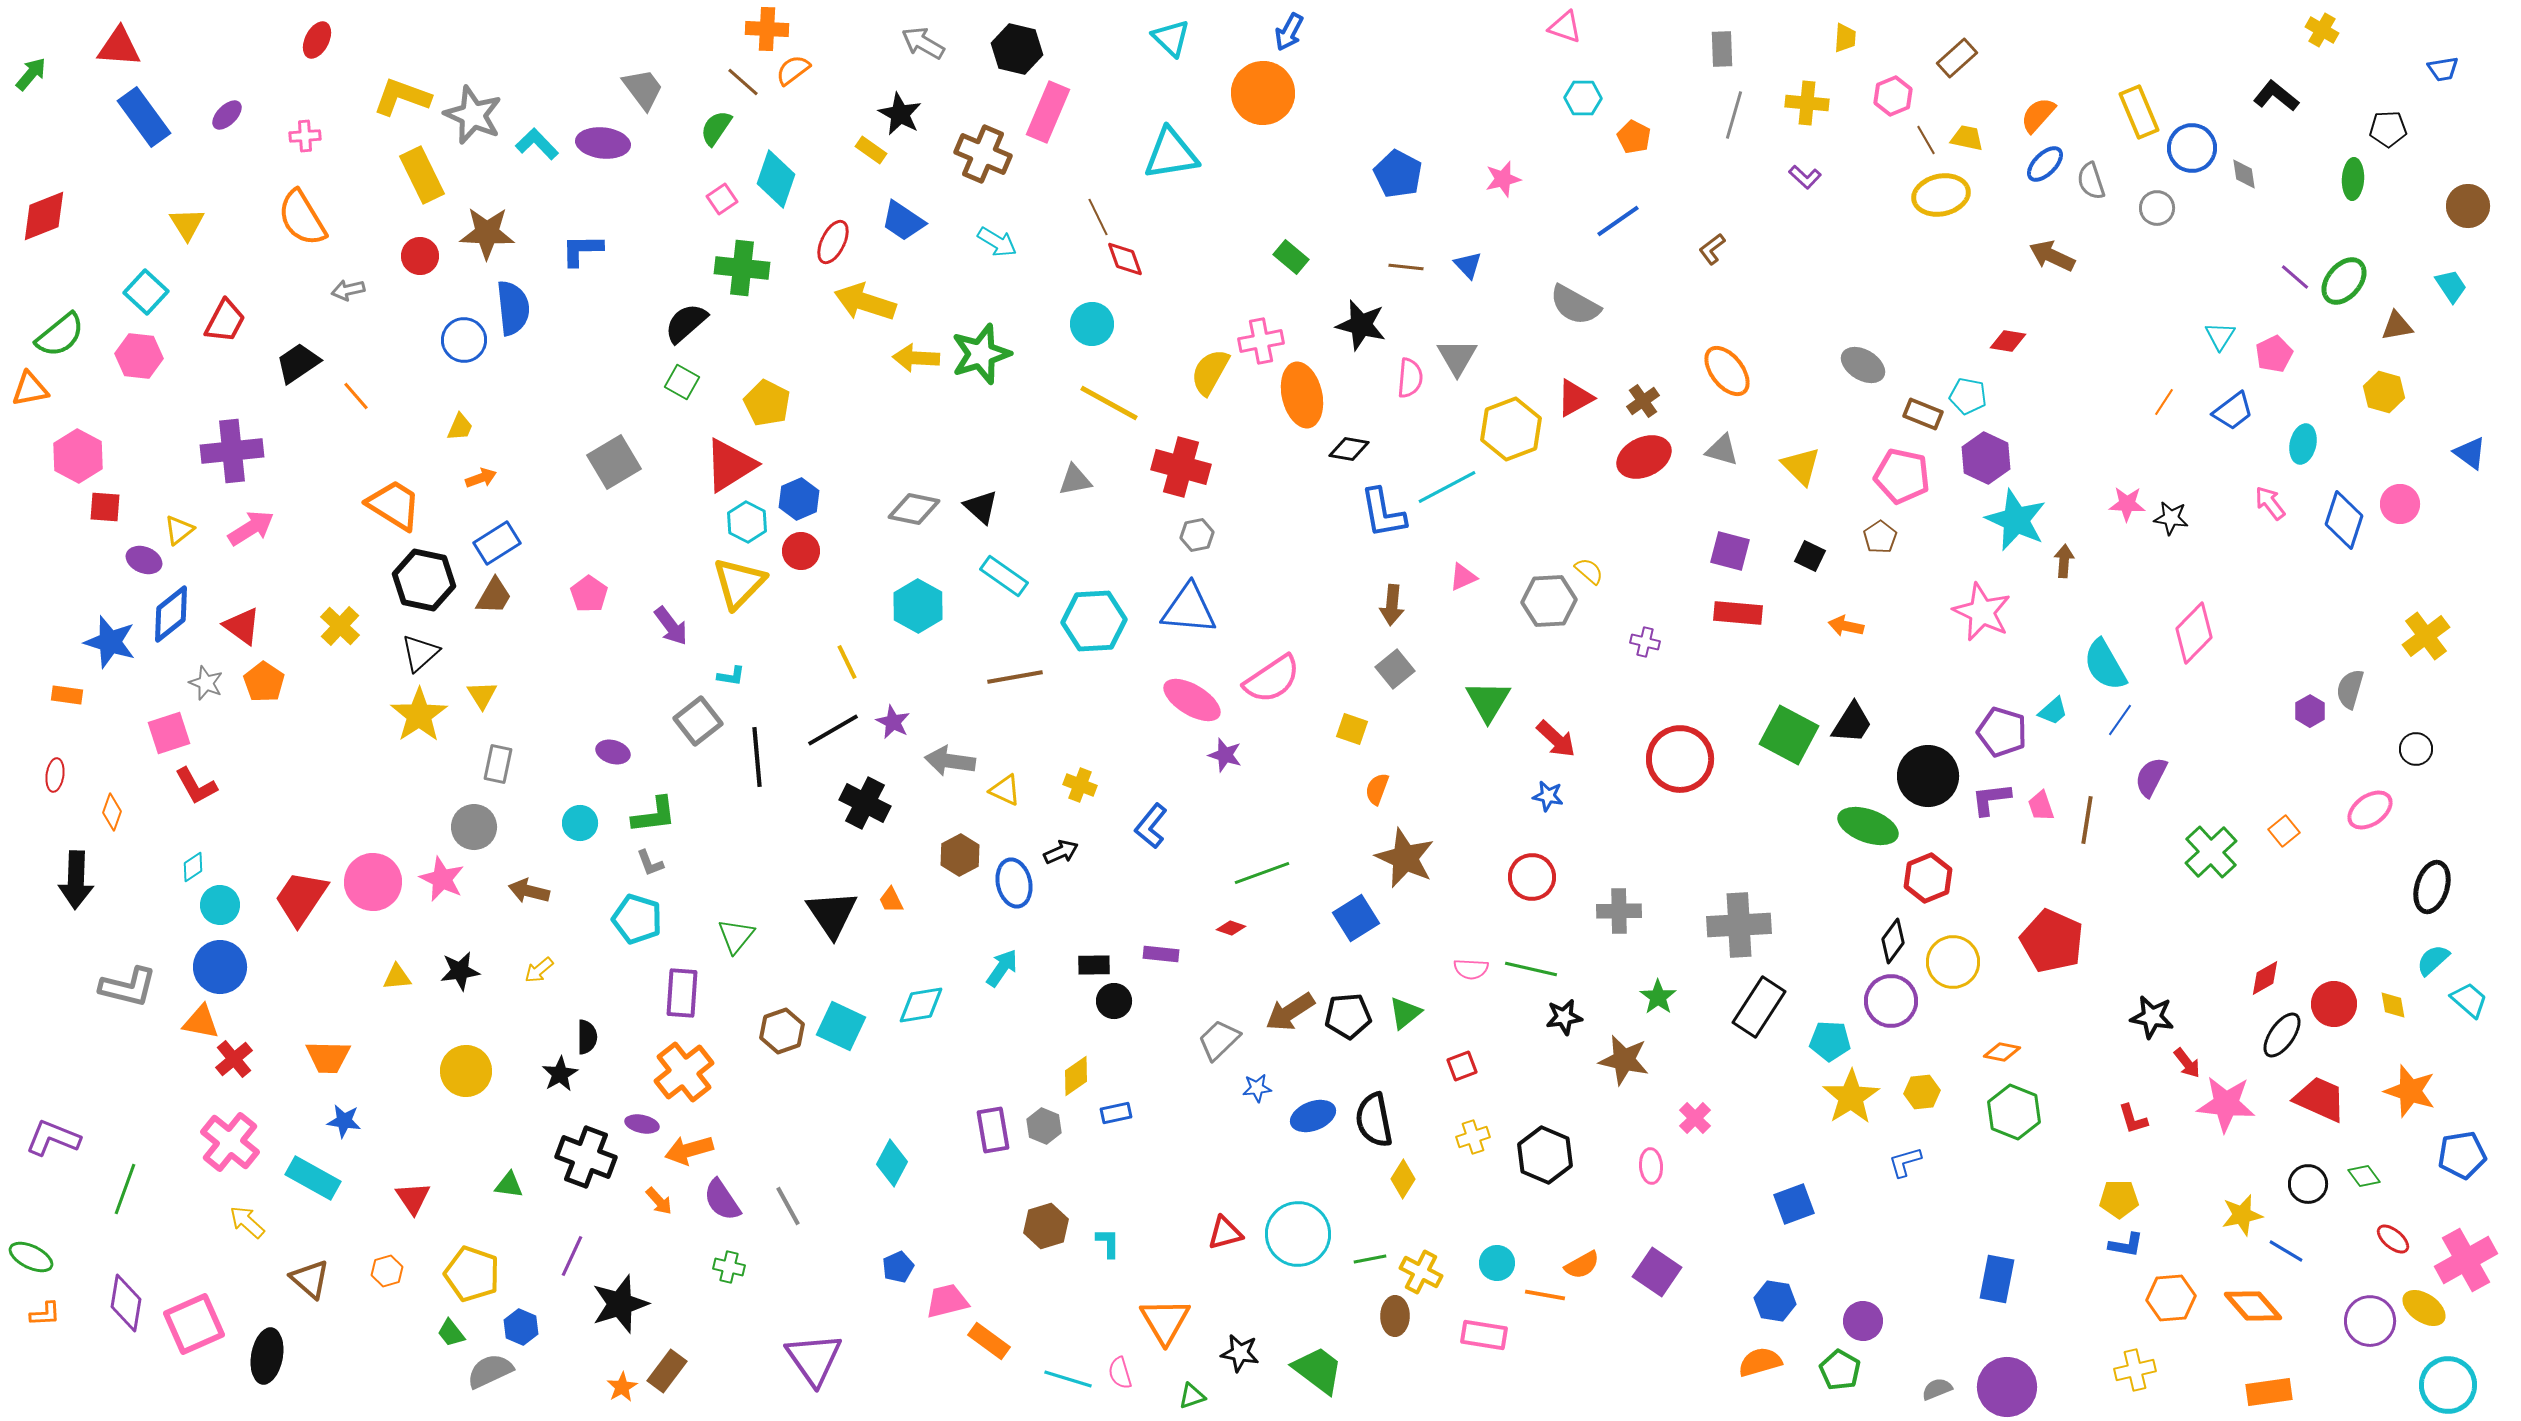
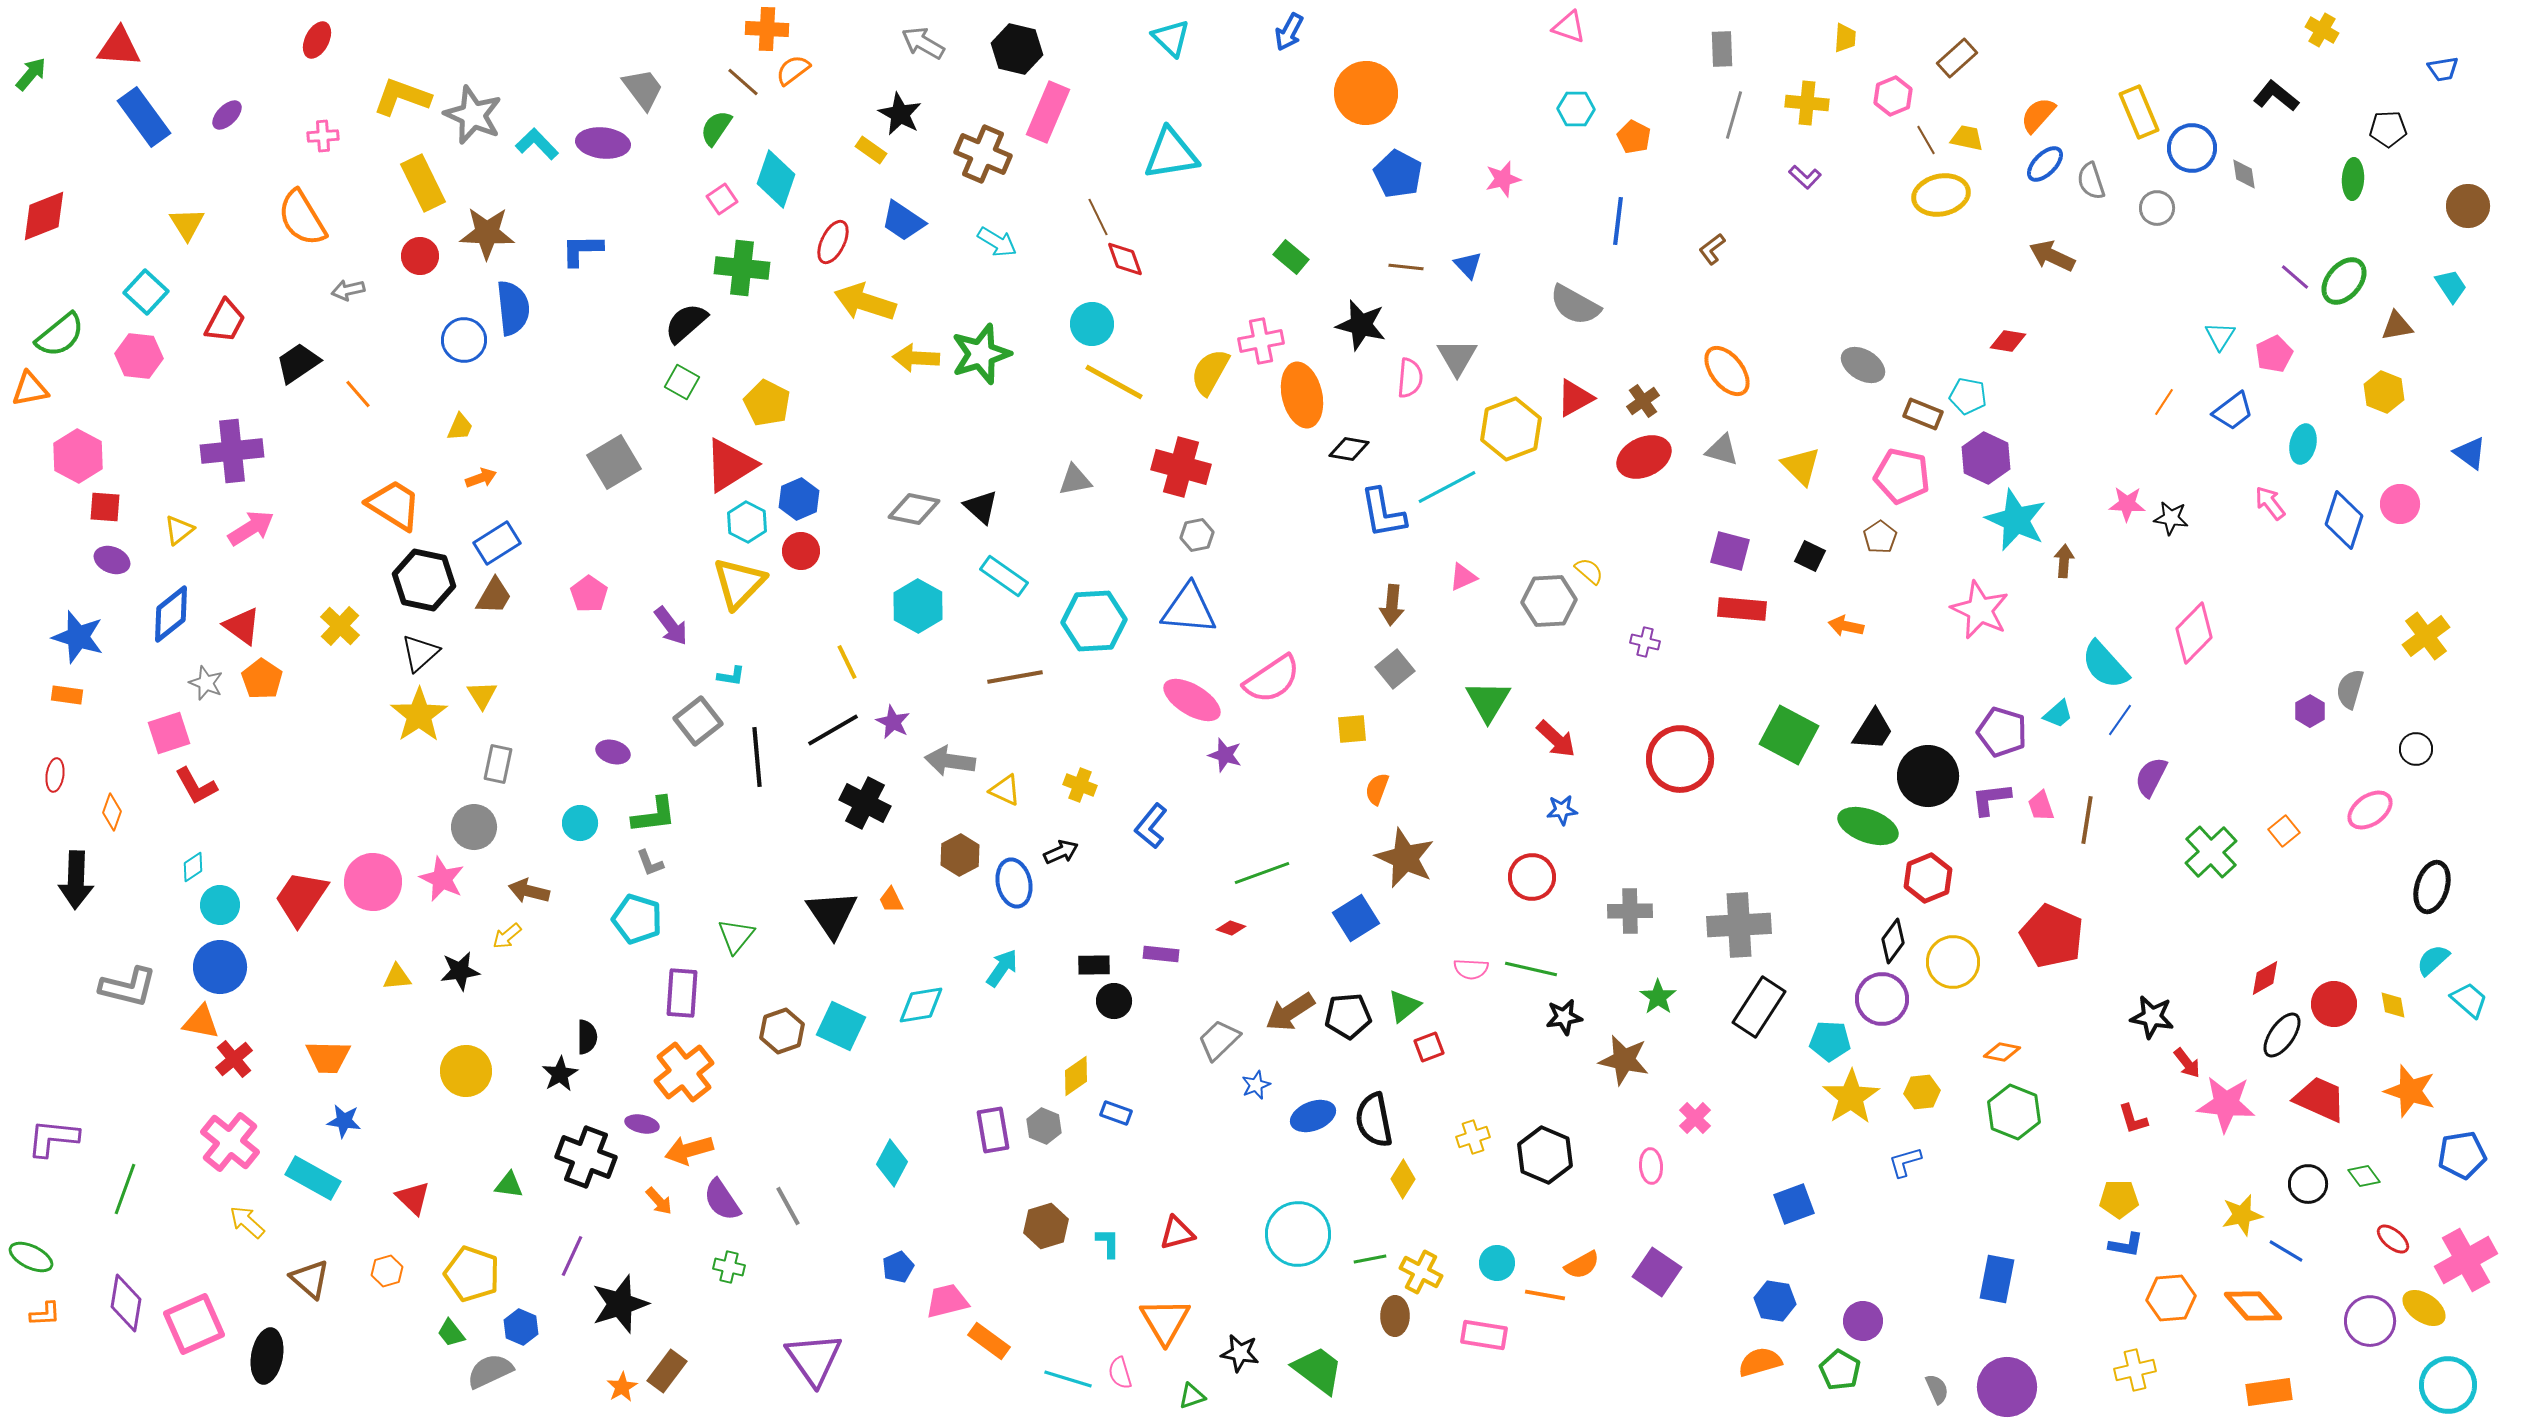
pink triangle at (1565, 27): moved 4 px right
orange circle at (1263, 93): moved 103 px right
cyan hexagon at (1583, 98): moved 7 px left, 11 px down
pink cross at (305, 136): moved 18 px right
yellow rectangle at (422, 175): moved 1 px right, 8 px down
blue line at (1618, 221): rotated 48 degrees counterclockwise
yellow hexagon at (2384, 392): rotated 6 degrees clockwise
orange line at (356, 396): moved 2 px right, 2 px up
yellow line at (1109, 403): moved 5 px right, 21 px up
purple ellipse at (144, 560): moved 32 px left
pink star at (1982, 612): moved 2 px left, 2 px up
red rectangle at (1738, 613): moved 4 px right, 4 px up
blue star at (110, 642): moved 32 px left, 5 px up
cyan semicircle at (2105, 665): rotated 12 degrees counterclockwise
orange pentagon at (264, 682): moved 2 px left, 3 px up
cyan trapezoid at (2053, 711): moved 5 px right, 3 px down
black trapezoid at (1852, 723): moved 21 px right, 7 px down
yellow square at (1352, 729): rotated 24 degrees counterclockwise
blue star at (1548, 796): moved 14 px right, 14 px down; rotated 16 degrees counterclockwise
gray cross at (1619, 911): moved 11 px right
red pentagon at (2052, 941): moved 5 px up
yellow arrow at (539, 970): moved 32 px left, 34 px up
purple circle at (1891, 1001): moved 9 px left, 2 px up
green triangle at (1405, 1013): moved 1 px left, 7 px up
red square at (1462, 1066): moved 33 px left, 19 px up
blue star at (1257, 1088): moved 1 px left, 3 px up; rotated 16 degrees counterclockwise
blue rectangle at (1116, 1113): rotated 32 degrees clockwise
purple L-shape at (53, 1138): rotated 16 degrees counterclockwise
red triangle at (413, 1198): rotated 12 degrees counterclockwise
red triangle at (1225, 1233): moved 48 px left
gray semicircle at (1937, 1389): rotated 88 degrees clockwise
